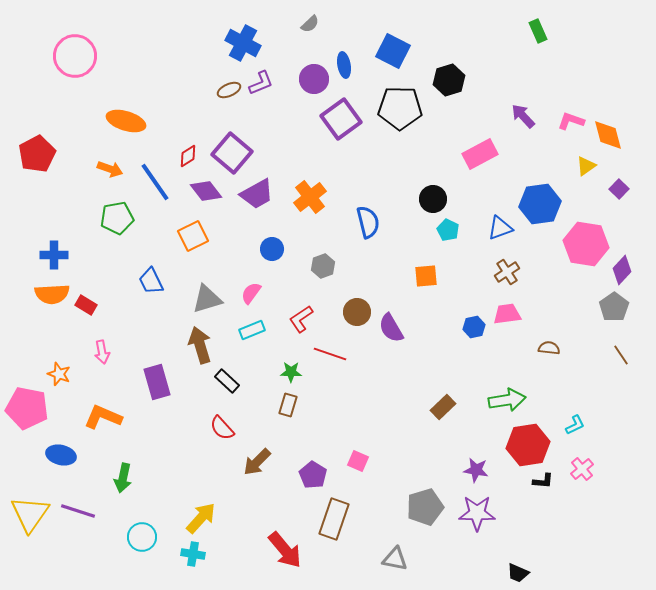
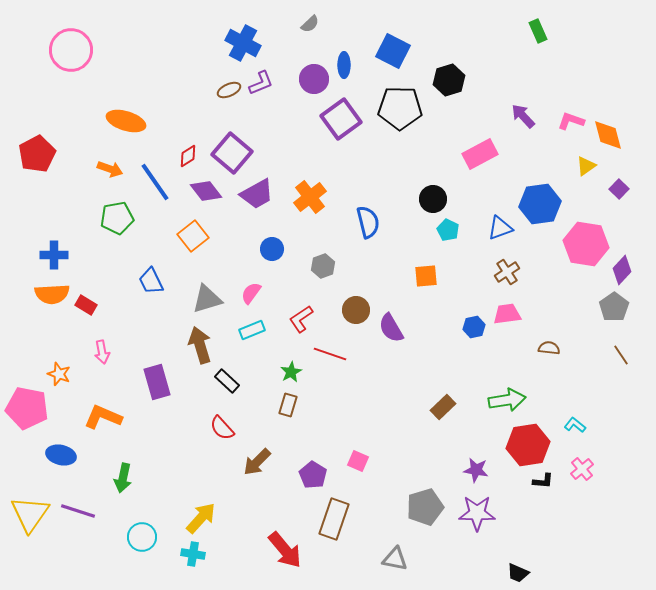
pink circle at (75, 56): moved 4 px left, 6 px up
blue ellipse at (344, 65): rotated 10 degrees clockwise
orange square at (193, 236): rotated 12 degrees counterclockwise
brown circle at (357, 312): moved 1 px left, 2 px up
green star at (291, 372): rotated 30 degrees counterclockwise
cyan L-shape at (575, 425): rotated 115 degrees counterclockwise
